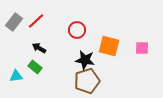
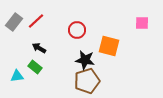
pink square: moved 25 px up
cyan triangle: moved 1 px right
